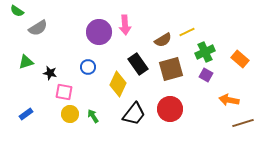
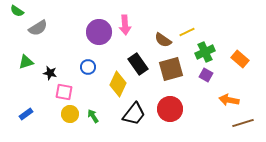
brown semicircle: rotated 66 degrees clockwise
